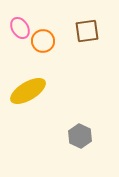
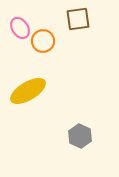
brown square: moved 9 px left, 12 px up
